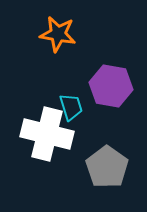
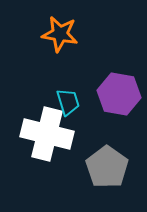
orange star: moved 2 px right
purple hexagon: moved 8 px right, 8 px down
cyan trapezoid: moved 3 px left, 5 px up
